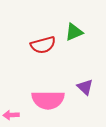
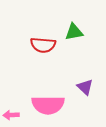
green triangle: rotated 12 degrees clockwise
red semicircle: rotated 20 degrees clockwise
pink semicircle: moved 5 px down
